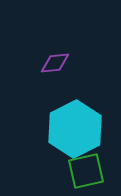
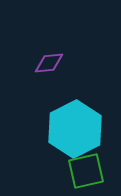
purple diamond: moved 6 px left
